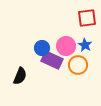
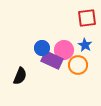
pink circle: moved 2 px left, 4 px down
